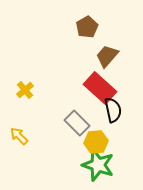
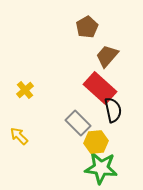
gray rectangle: moved 1 px right
green star: moved 3 px right, 3 px down; rotated 12 degrees counterclockwise
